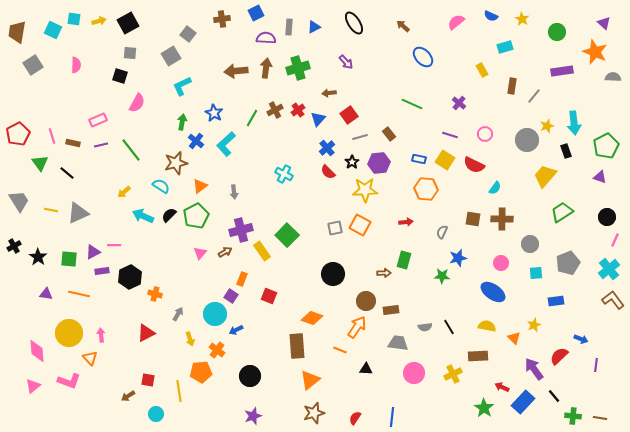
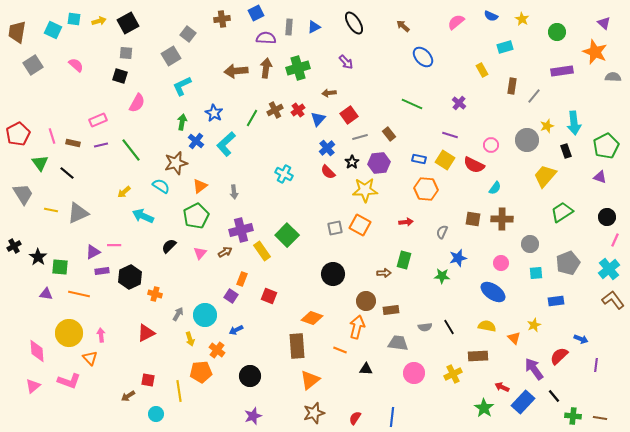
gray square at (130, 53): moved 4 px left
pink semicircle at (76, 65): rotated 49 degrees counterclockwise
pink circle at (485, 134): moved 6 px right, 11 px down
gray trapezoid at (19, 201): moved 4 px right, 7 px up
black semicircle at (169, 215): moved 31 px down
green square at (69, 259): moved 9 px left, 8 px down
cyan circle at (215, 314): moved 10 px left, 1 px down
orange arrow at (357, 327): rotated 20 degrees counterclockwise
